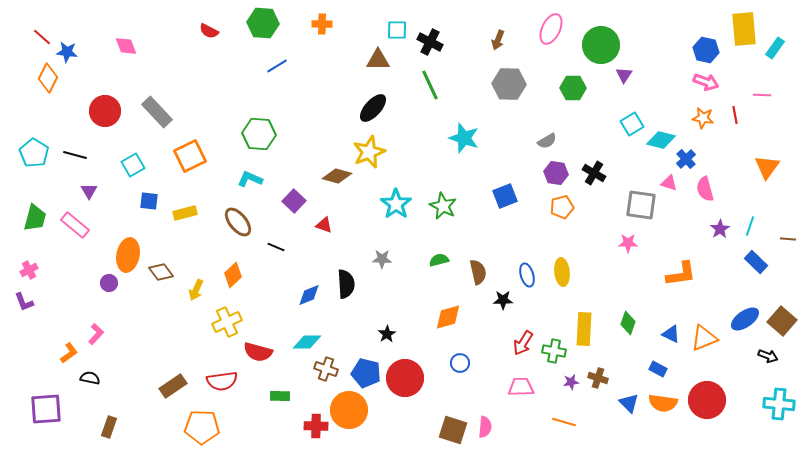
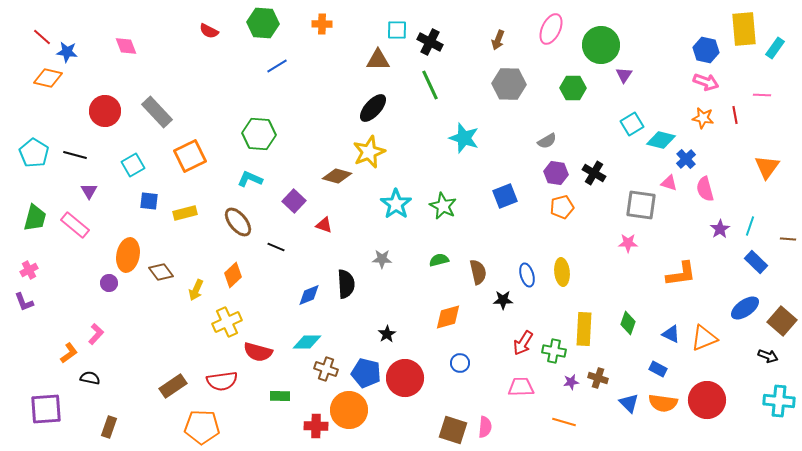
orange diamond at (48, 78): rotated 76 degrees clockwise
blue ellipse at (745, 319): moved 11 px up
cyan cross at (779, 404): moved 3 px up
